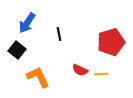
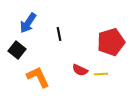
blue arrow: moved 1 px right
